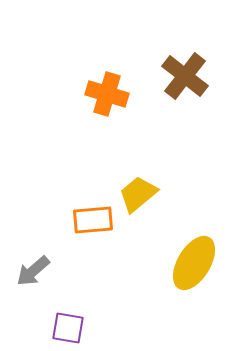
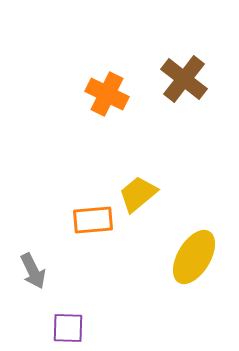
brown cross: moved 1 px left, 3 px down
orange cross: rotated 9 degrees clockwise
yellow ellipse: moved 6 px up
gray arrow: rotated 75 degrees counterclockwise
purple square: rotated 8 degrees counterclockwise
